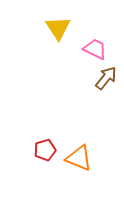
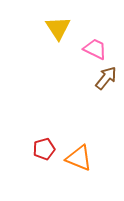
red pentagon: moved 1 px left, 1 px up
